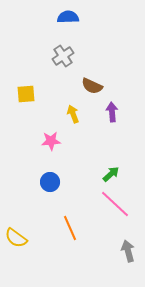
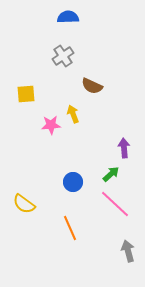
purple arrow: moved 12 px right, 36 px down
pink star: moved 16 px up
blue circle: moved 23 px right
yellow semicircle: moved 8 px right, 34 px up
